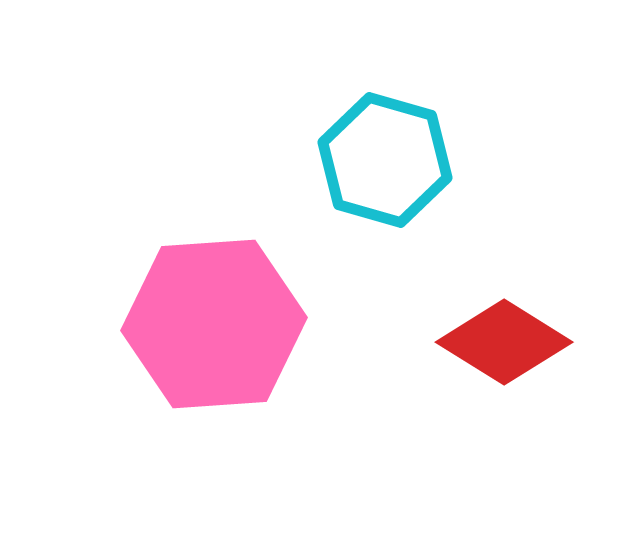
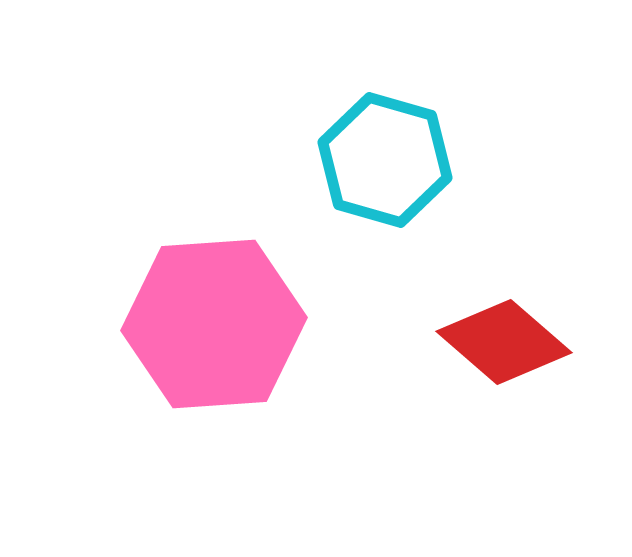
red diamond: rotated 9 degrees clockwise
